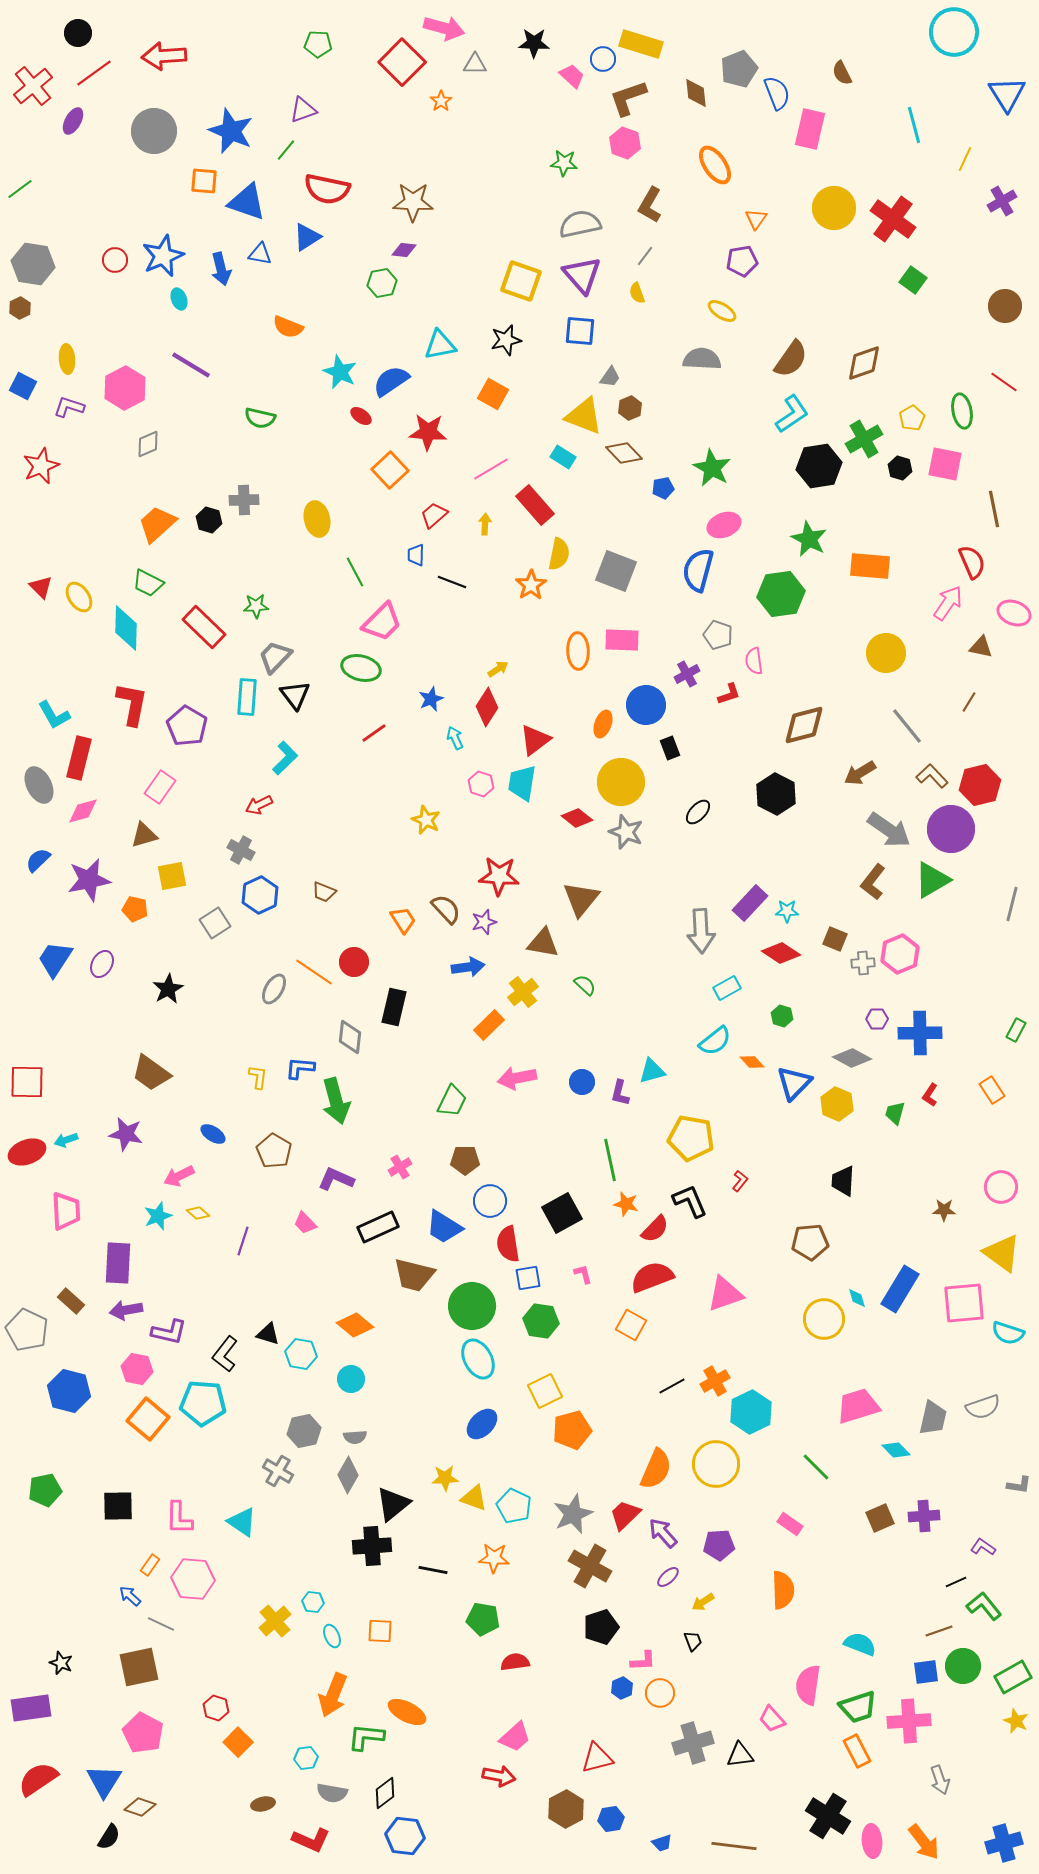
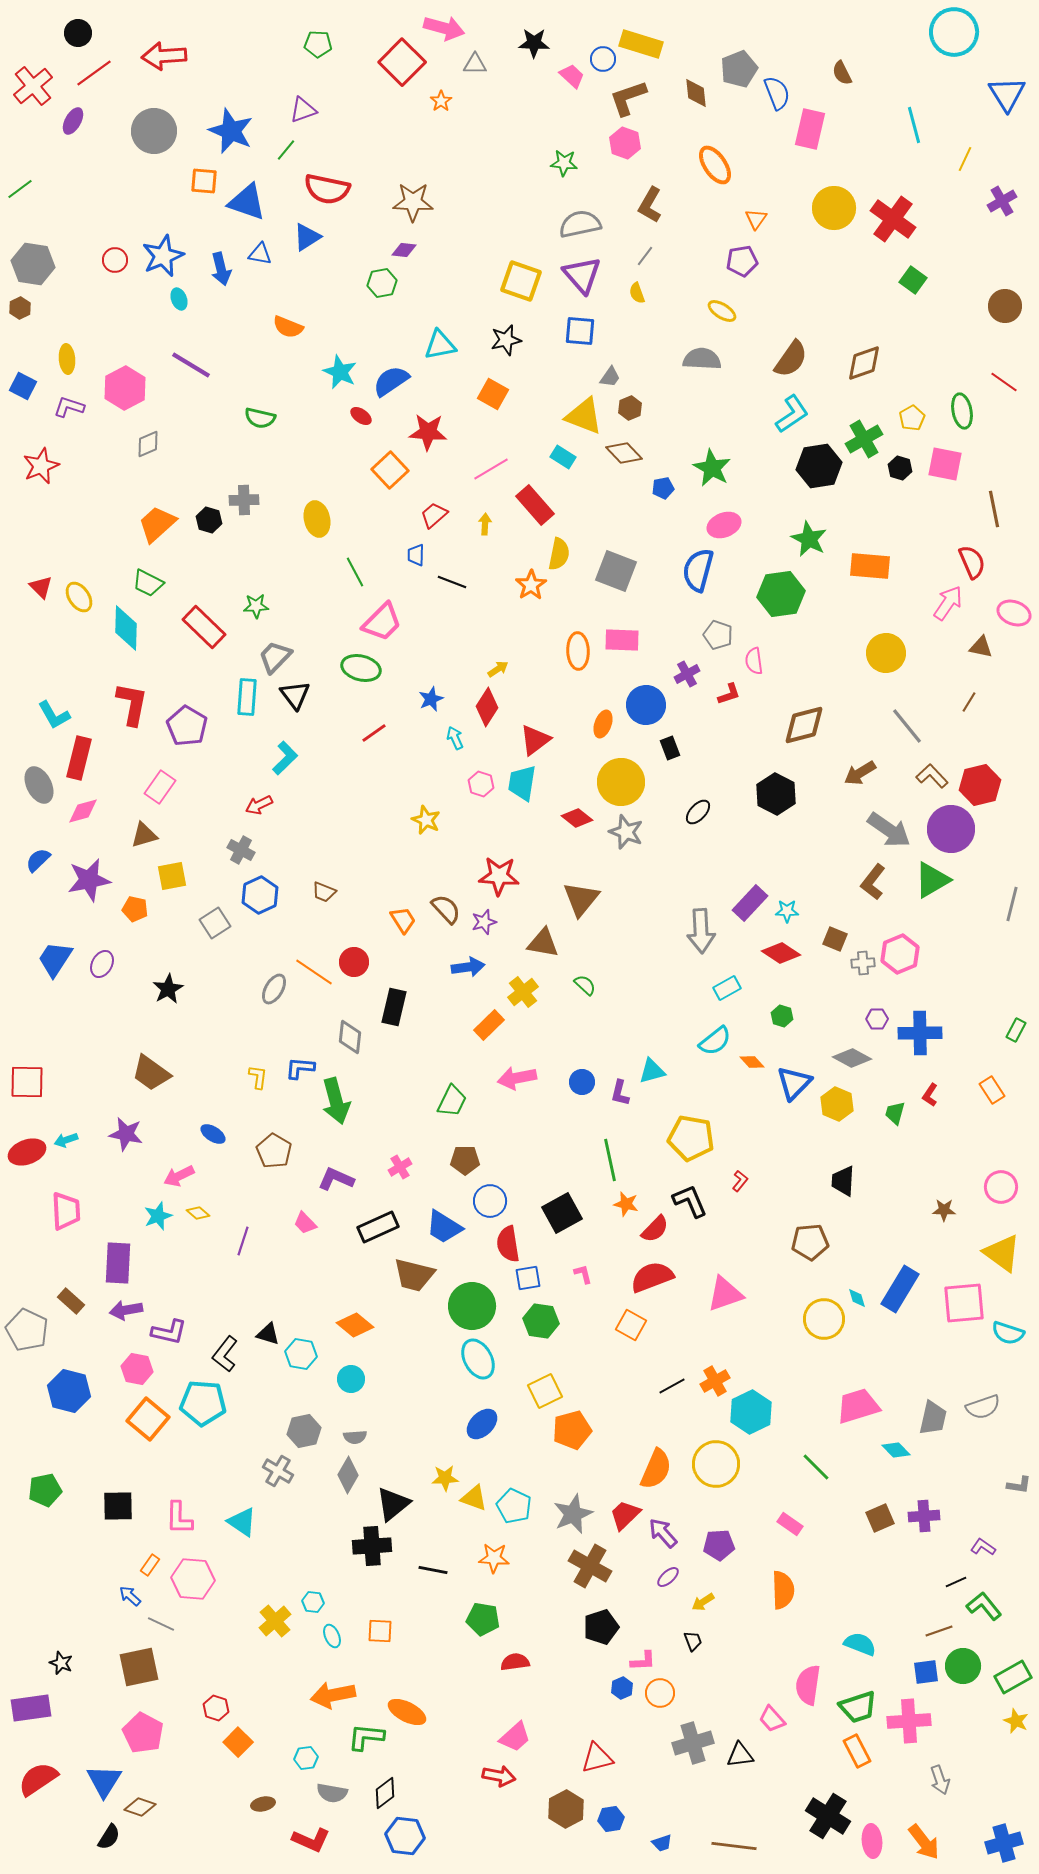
orange arrow at (333, 1695): rotated 57 degrees clockwise
